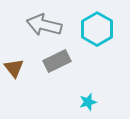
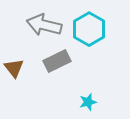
cyan hexagon: moved 8 px left
